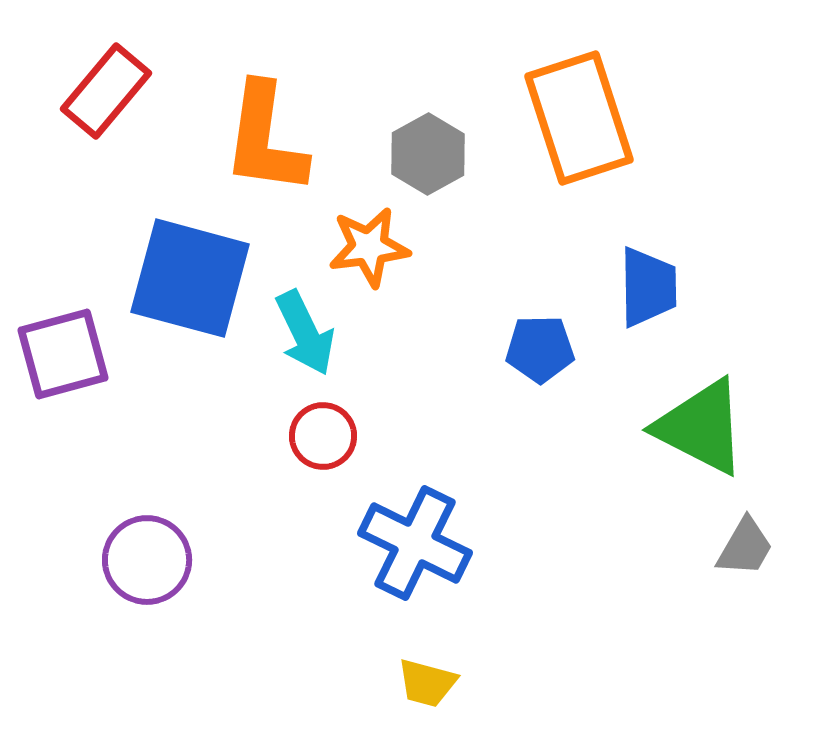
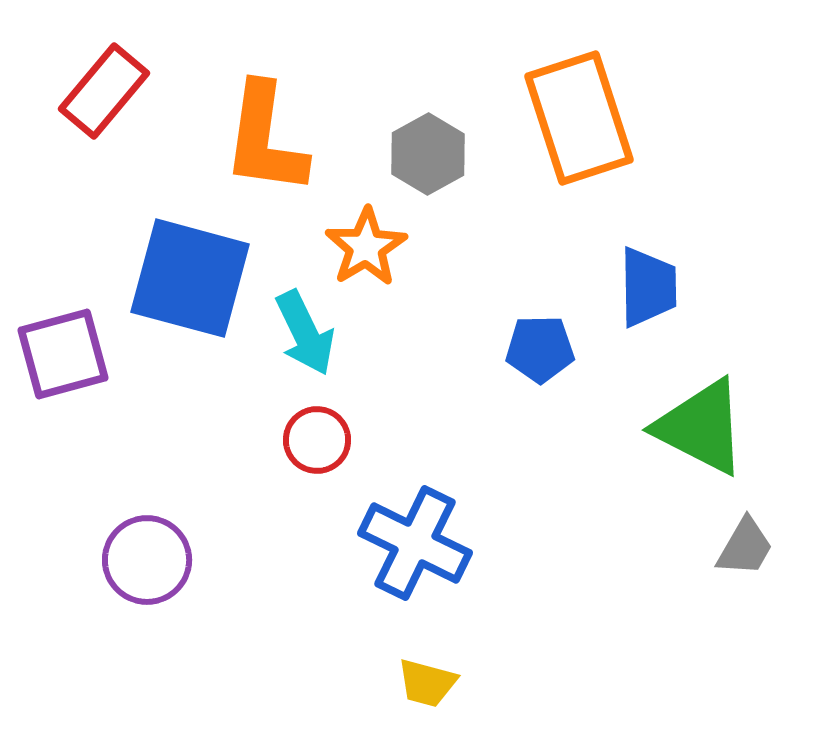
red rectangle: moved 2 px left
orange star: moved 3 px left; rotated 24 degrees counterclockwise
red circle: moved 6 px left, 4 px down
